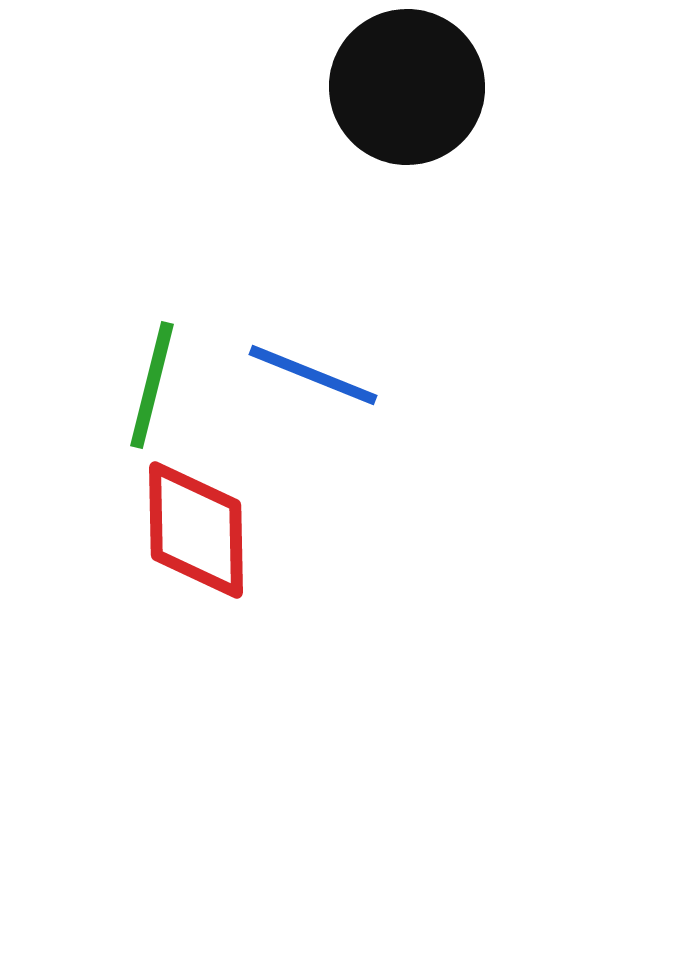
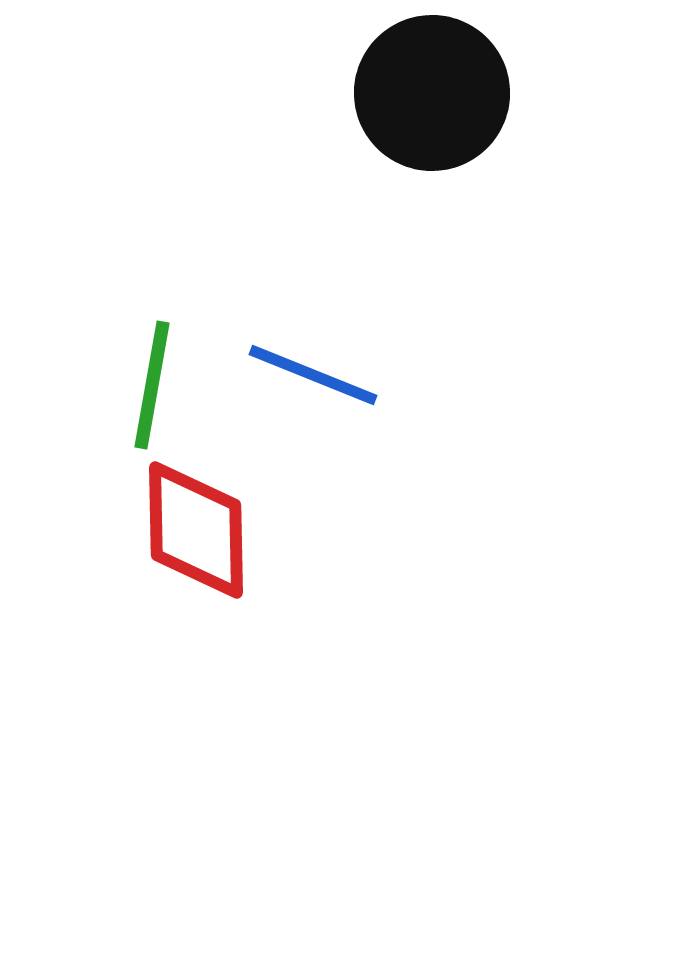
black circle: moved 25 px right, 6 px down
green line: rotated 4 degrees counterclockwise
